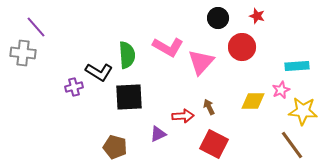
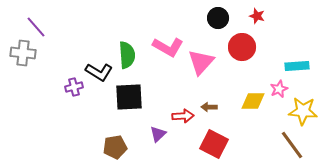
pink star: moved 2 px left, 1 px up
brown arrow: rotated 63 degrees counterclockwise
purple triangle: rotated 18 degrees counterclockwise
brown pentagon: rotated 25 degrees counterclockwise
